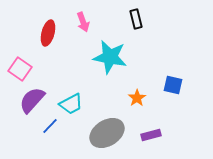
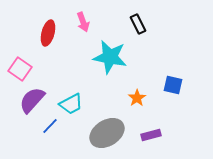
black rectangle: moved 2 px right, 5 px down; rotated 12 degrees counterclockwise
